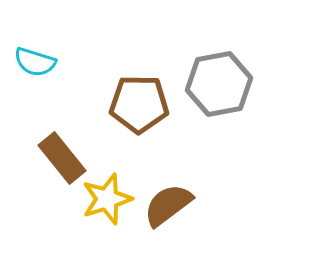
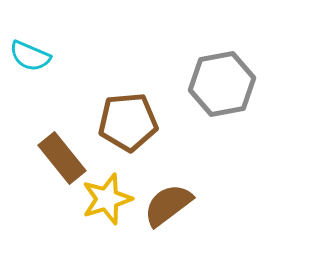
cyan semicircle: moved 5 px left, 6 px up; rotated 6 degrees clockwise
gray hexagon: moved 3 px right
brown pentagon: moved 11 px left, 18 px down; rotated 6 degrees counterclockwise
